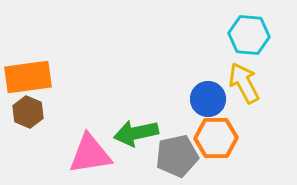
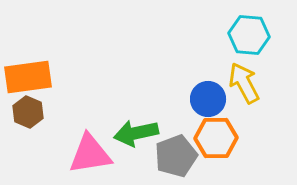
gray pentagon: moved 1 px left; rotated 9 degrees counterclockwise
